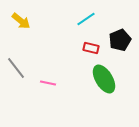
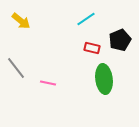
red rectangle: moved 1 px right
green ellipse: rotated 24 degrees clockwise
